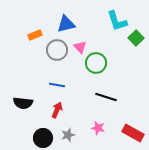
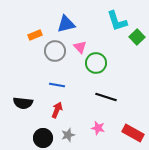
green square: moved 1 px right, 1 px up
gray circle: moved 2 px left, 1 px down
